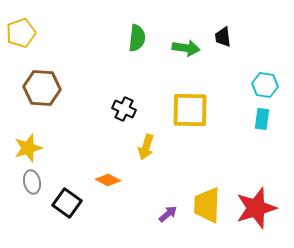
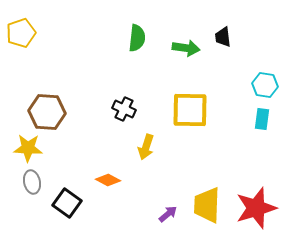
brown hexagon: moved 5 px right, 24 px down
yellow star: rotated 20 degrees clockwise
